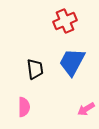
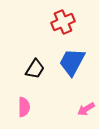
red cross: moved 2 px left, 1 px down
black trapezoid: rotated 40 degrees clockwise
